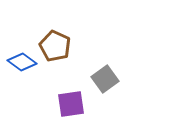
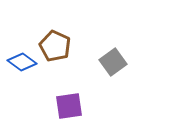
gray square: moved 8 px right, 17 px up
purple square: moved 2 px left, 2 px down
